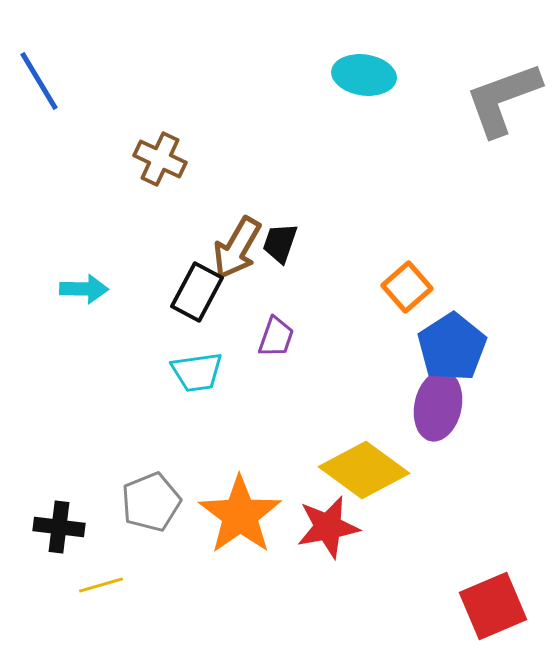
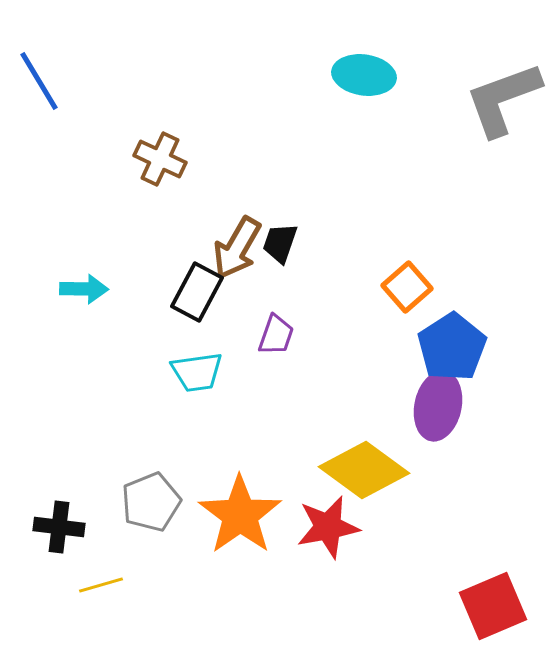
purple trapezoid: moved 2 px up
